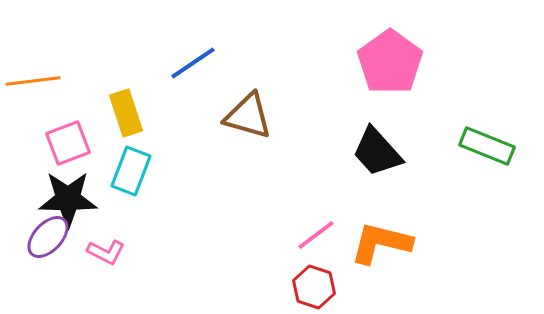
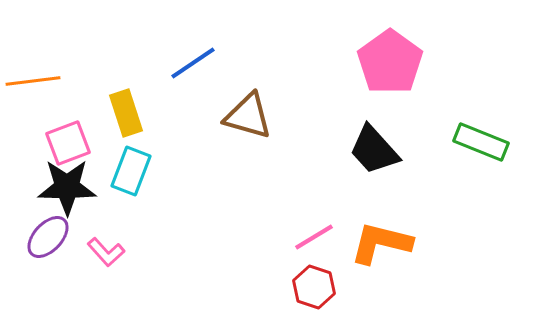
green rectangle: moved 6 px left, 4 px up
black trapezoid: moved 3 px left, 2 px up
black star: moved 1 px left, 12 px up
pink line: moved 2 px left, 2 px down; rotated 6 degrees clockwise
pink L-shape: rotated 21 degrees clockwise
